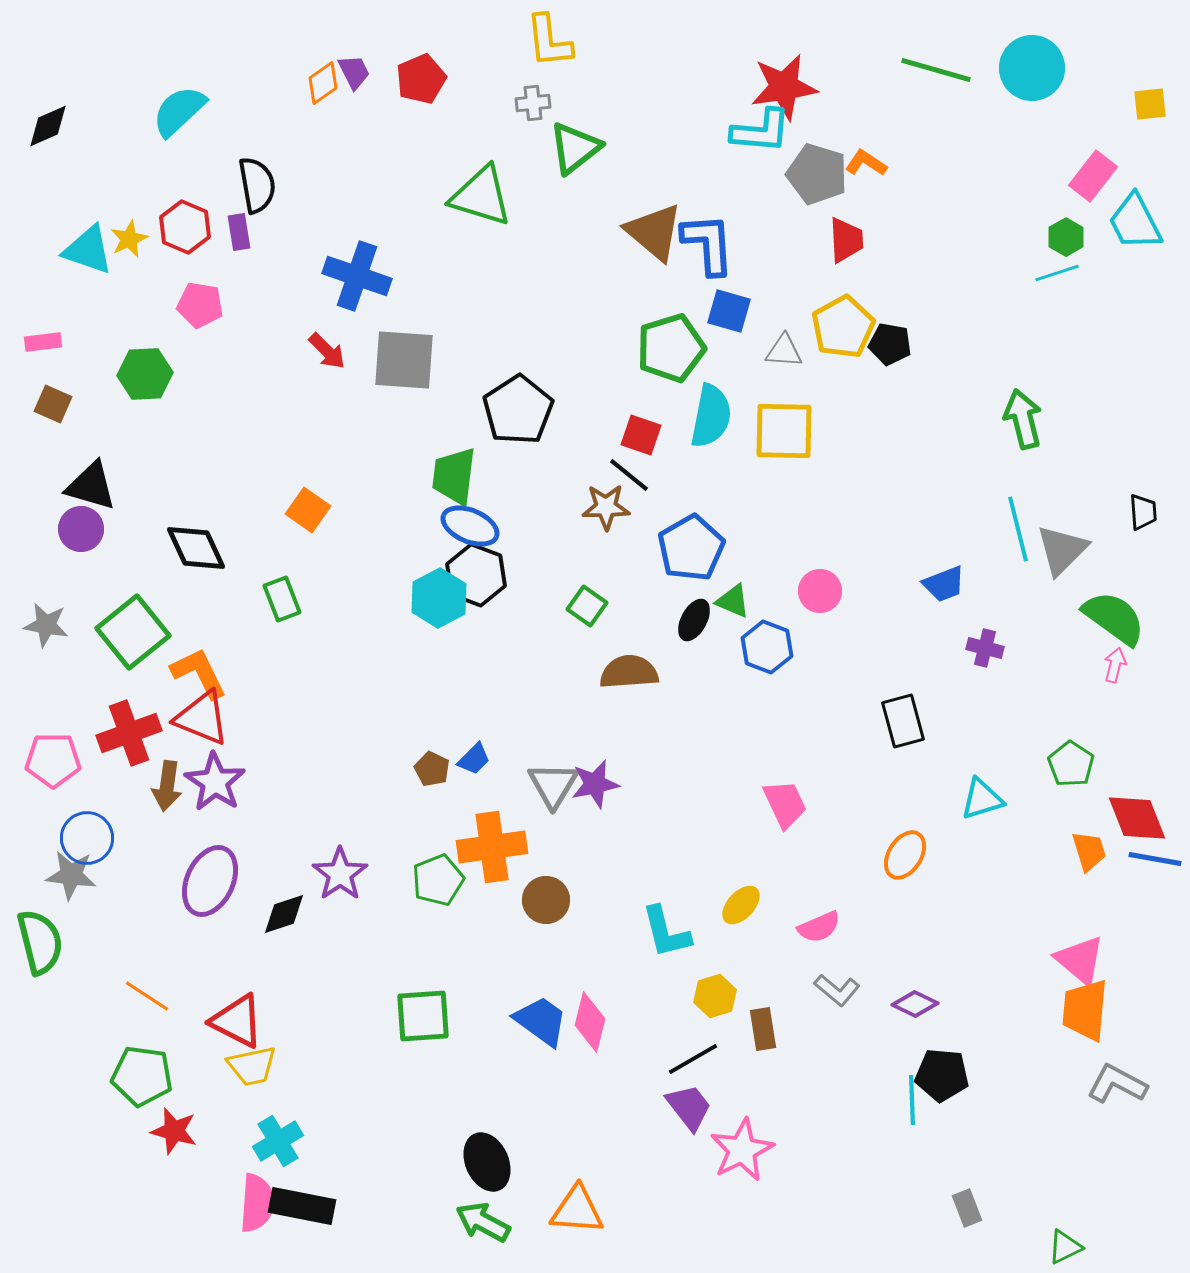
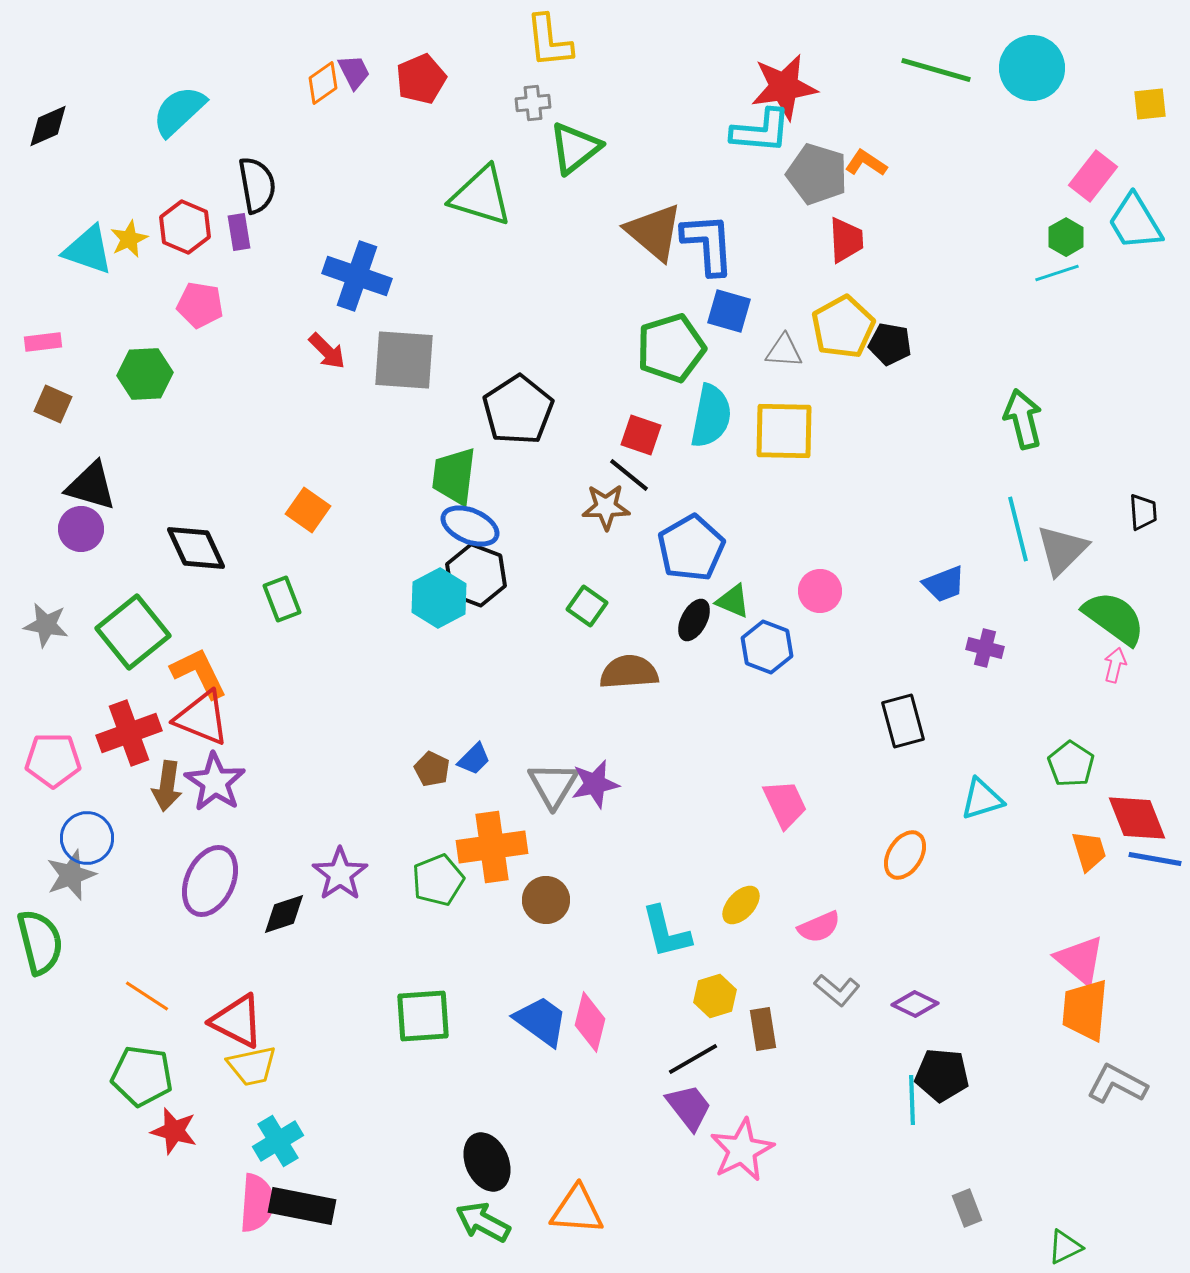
cyan trapezoid at (1135, 222): rotated 4 degrees counterclockwise
gray star at (71, 875): rotated 27 degrees counterclockwise
